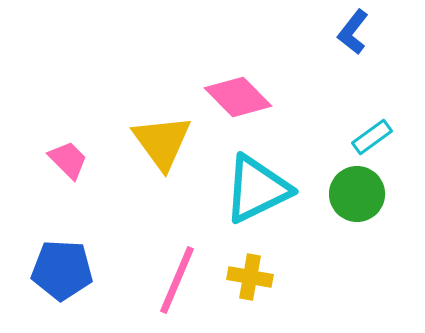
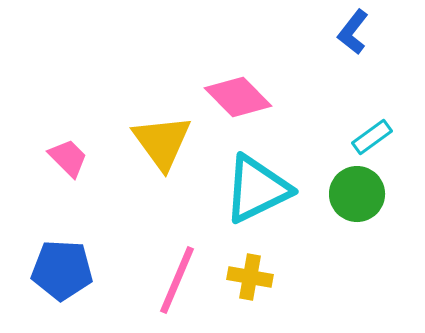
pink trapezoid: moved 2 px up
